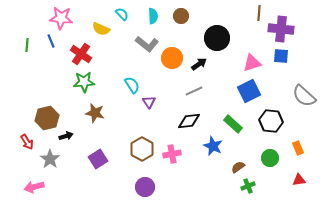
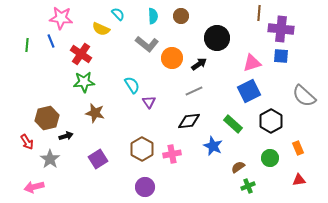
cyan semicircle at (122, 14): moved 4 px left
black hexagon at (271, 121): rotated 25 degrees clockwise
